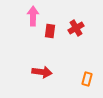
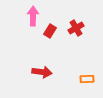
red rectangle: rotated 24 degrees clockwise
orange rectangle: rotated 72 degrees clockwise
